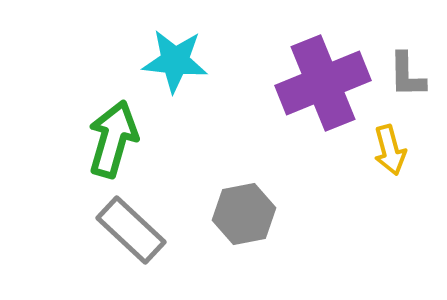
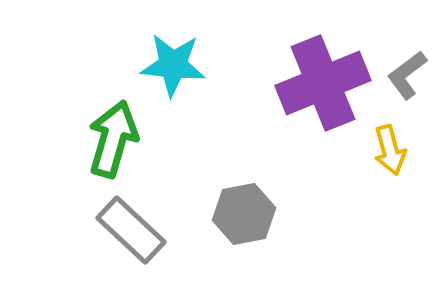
cyan star: moved 2 px left, 4 px down
gray L-shape: rotated 54 degrees clockwise
